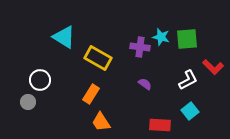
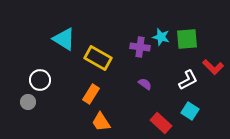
cyan triangle: moved 2 px down
cyan square: rotated 18 degrees counterclockwise
red rectangle: moved 1 px right, 2 px up; rotated 40 degrees clockwise
